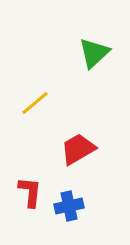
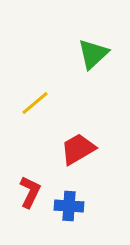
green triangle: moved 1 px left, 1 px down
red L-shape: rotated 20 degrees clockwise
blue cross: rotated 16 degrees clockwise
